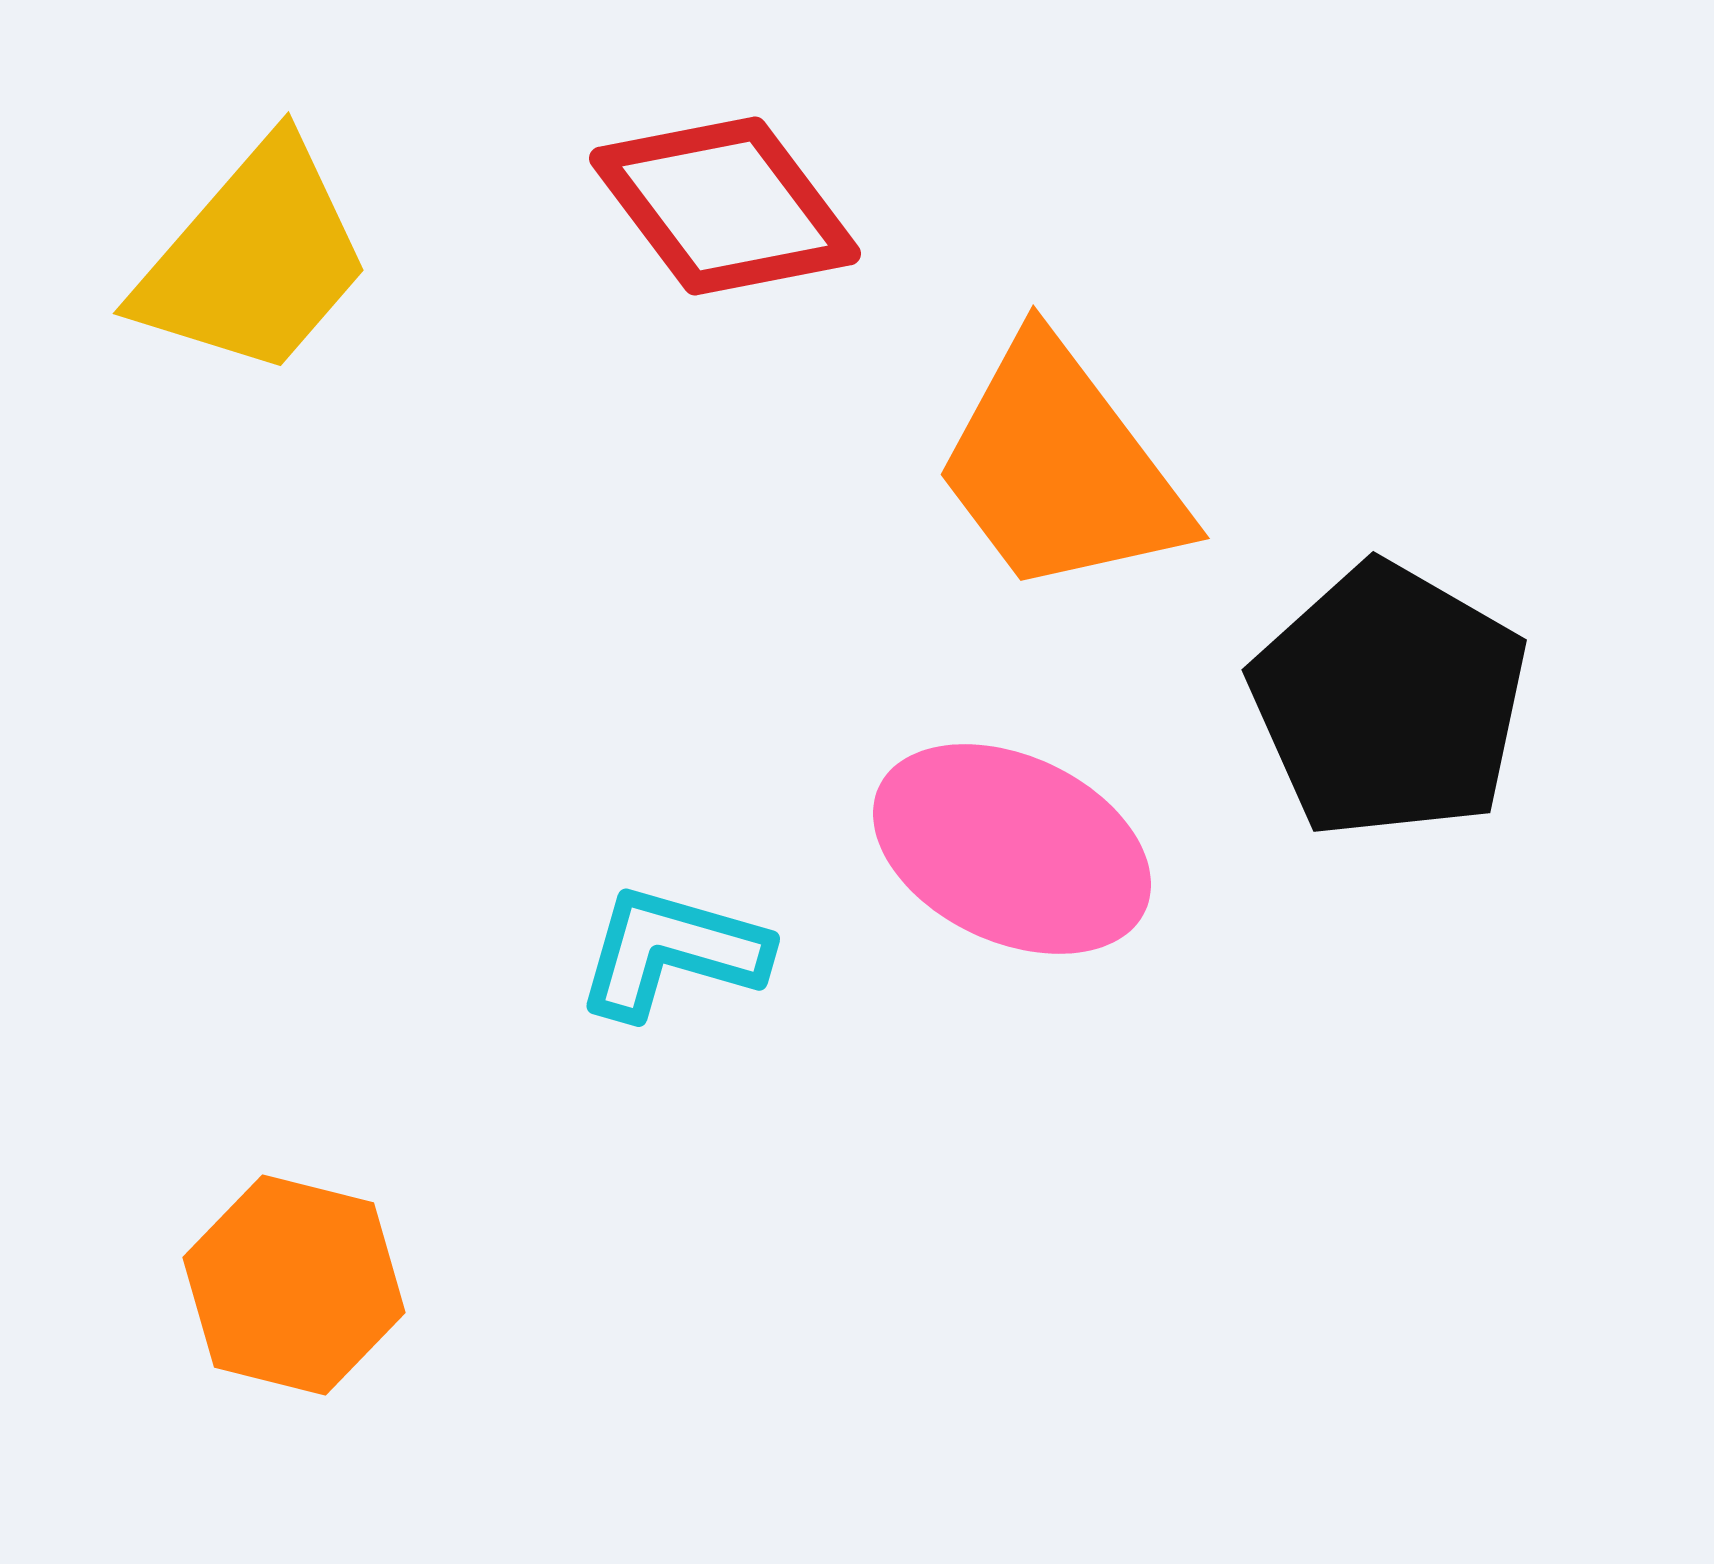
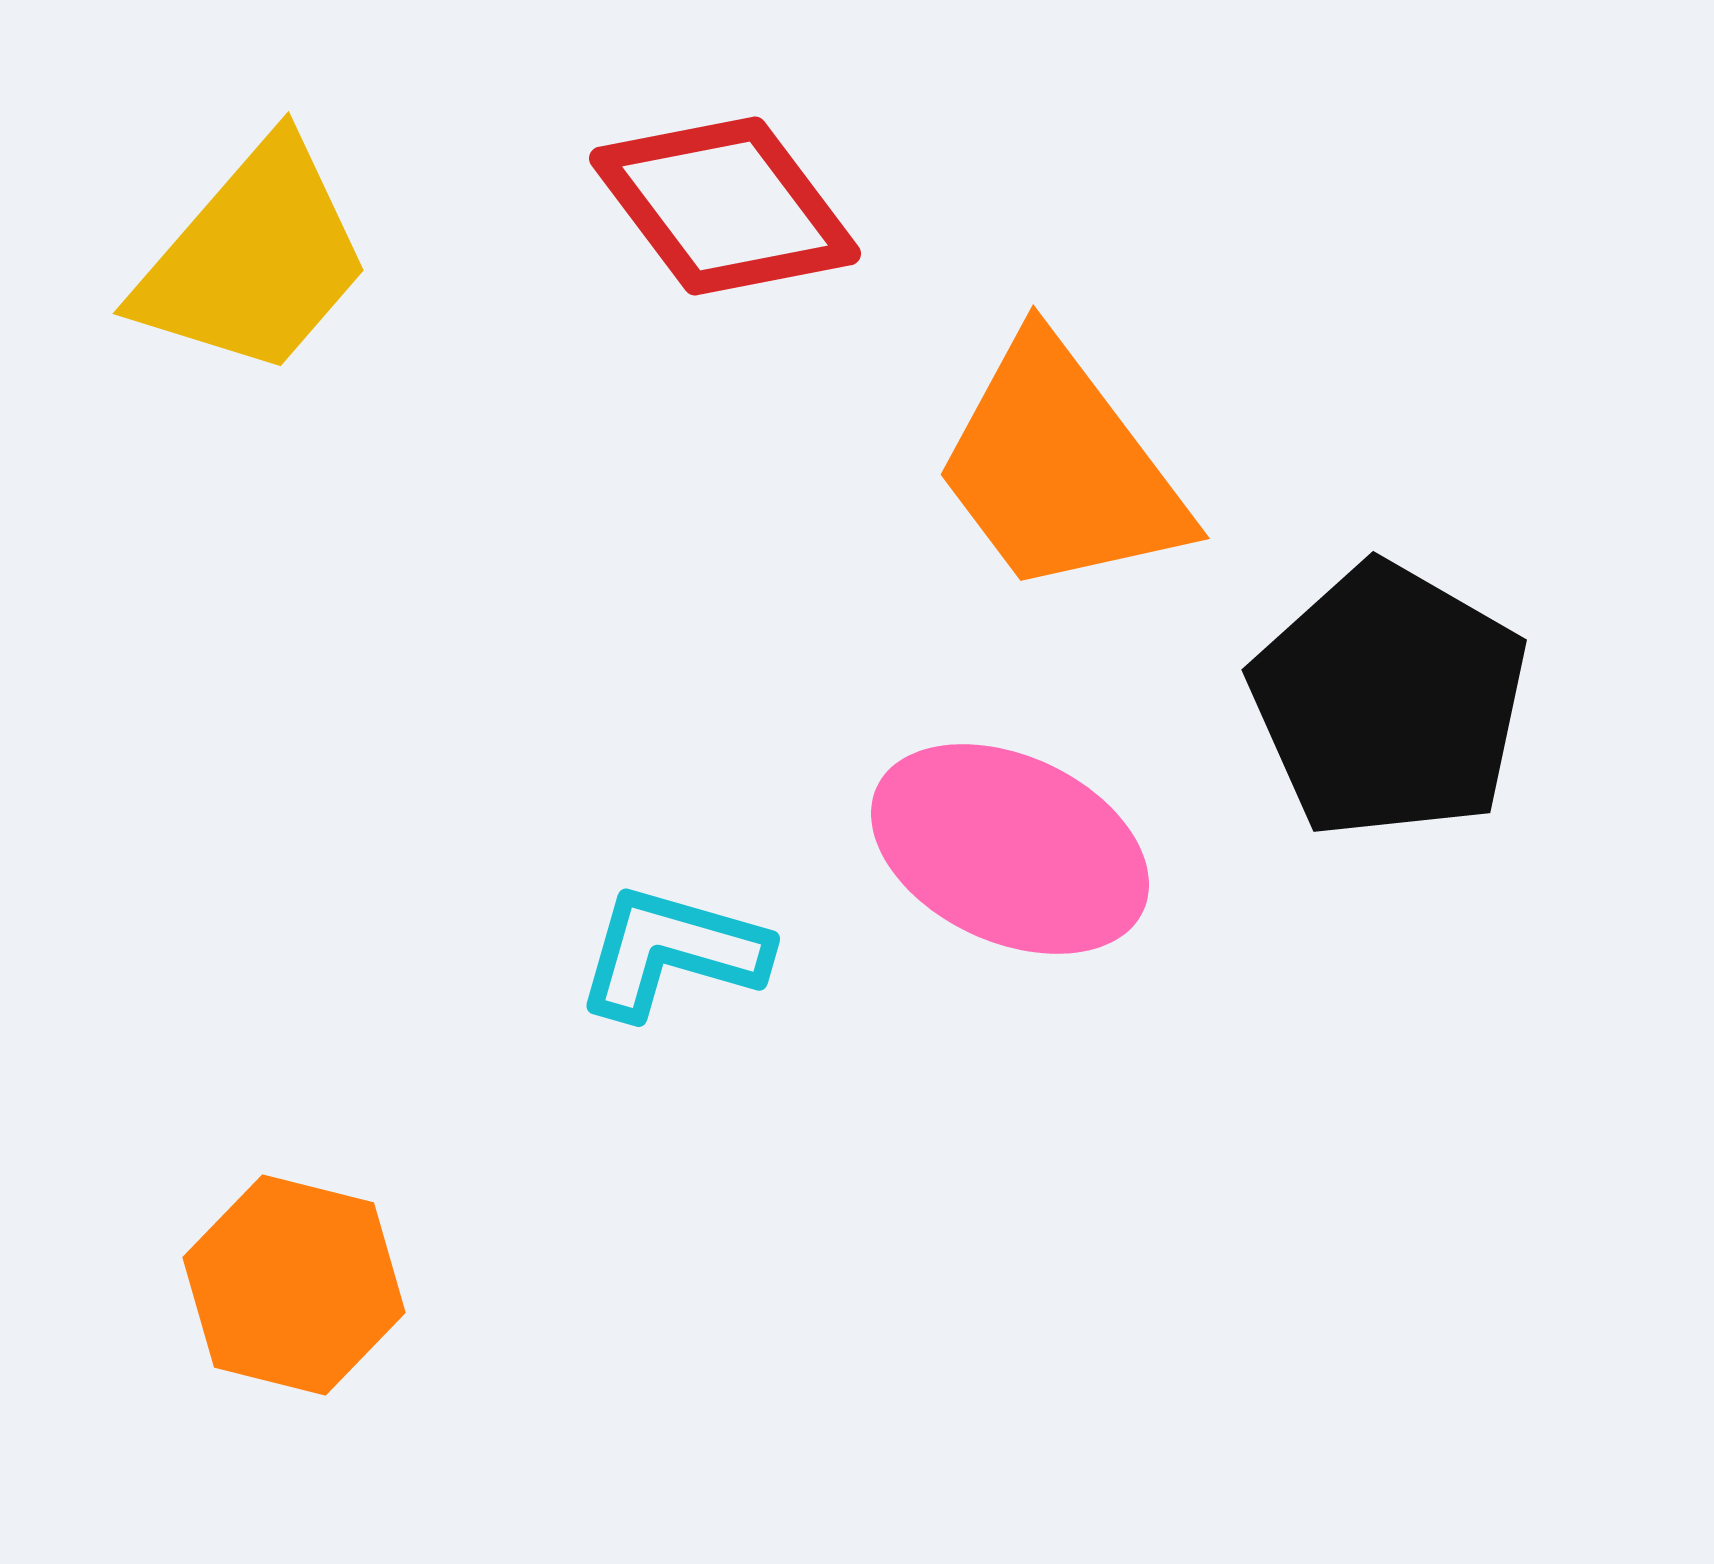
pink ellipse: moved 2 px left
